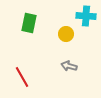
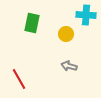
cyan cross: moved 1 px up
green rectangle: moved 3 px right
red line: moved 3 px left, 2 px down
